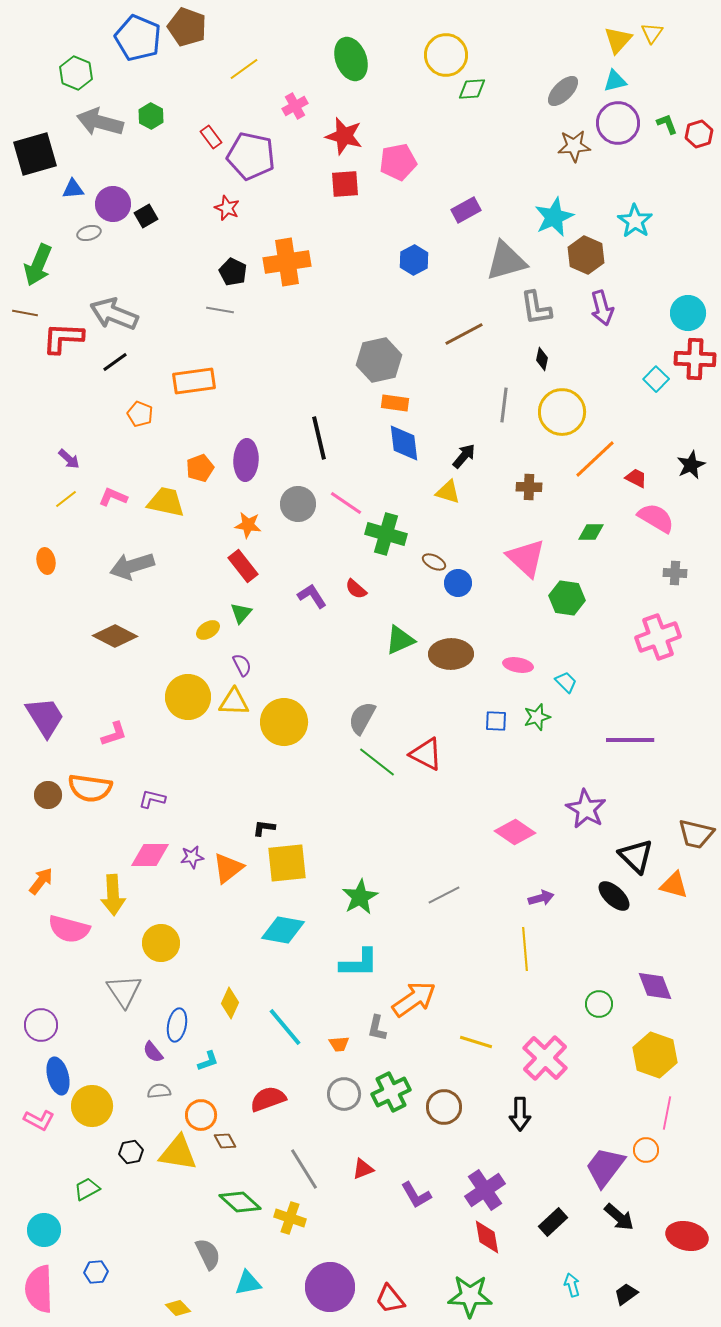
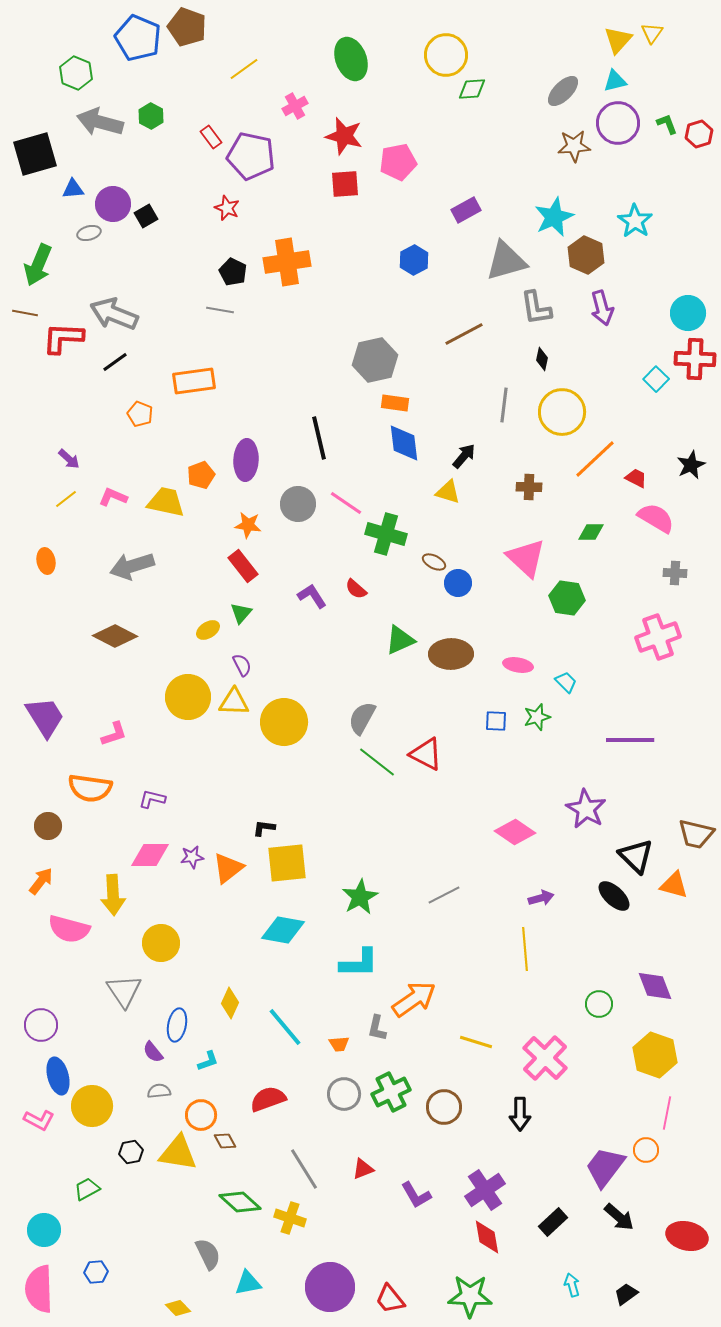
gray hexagon at (379, 360): moved 4 px left
orange pentagon at (200, 468): moved 1 px right, 7 px down
brown circle at (48, 795): moved 31 px down
